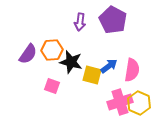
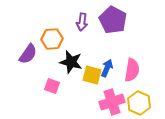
purple arrow: moved 2 px right
orange hexagon: moved 11 px up
blue arrow: moved 2 px left, 2 px down; rotated 30 degrees counterclockwise
pink cross: moved 8 px left
